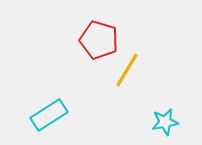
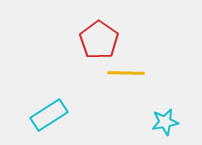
red pentagon: rotated 18 degrees clockwise
yellow line: moved 1 px left, 3 px down; rotated 60 degrees clockwise
